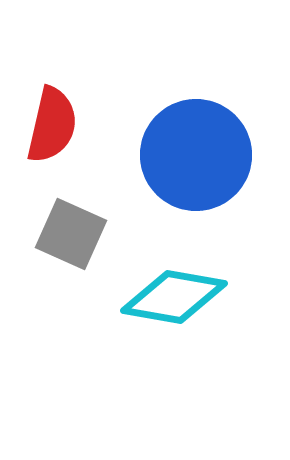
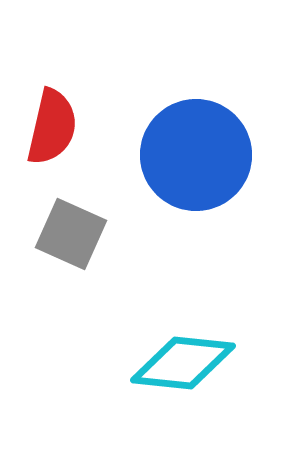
red semicircle: moved 2 px down
cyan diamond: moved 9 px right, 66 px down; rotated 4 degrees counterclockwise
